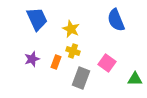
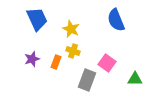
gray rectangle: moved 6 px right, 2 px down
